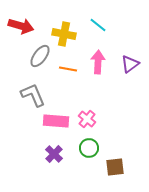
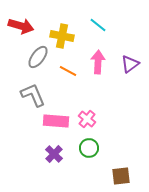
yellow cross: moved 2 px left, 2 px down
gray ellipse: moved 2 px left, 1 px down
orange line: moved 2 px down; rotated 18 degrees clockwise
brown square: moved 6 px right, 9 px down
